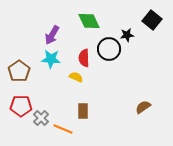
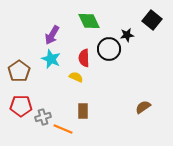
cyan star: rotated 18 degrees clockwise
gray cross: moved 2 px right, 1 px up; rotated 28 degrees clockwise
